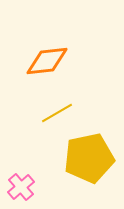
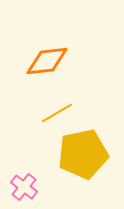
yellow pentagon: moved 6 px left, 4 px up
pink cross: moved 3 px right; rotated 12 degrees counterclockwise
